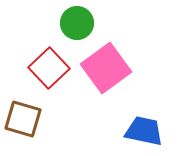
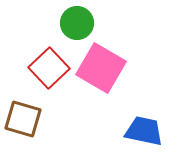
pink square: moved 5 px left; rotated 24 degrees counterclockwise
